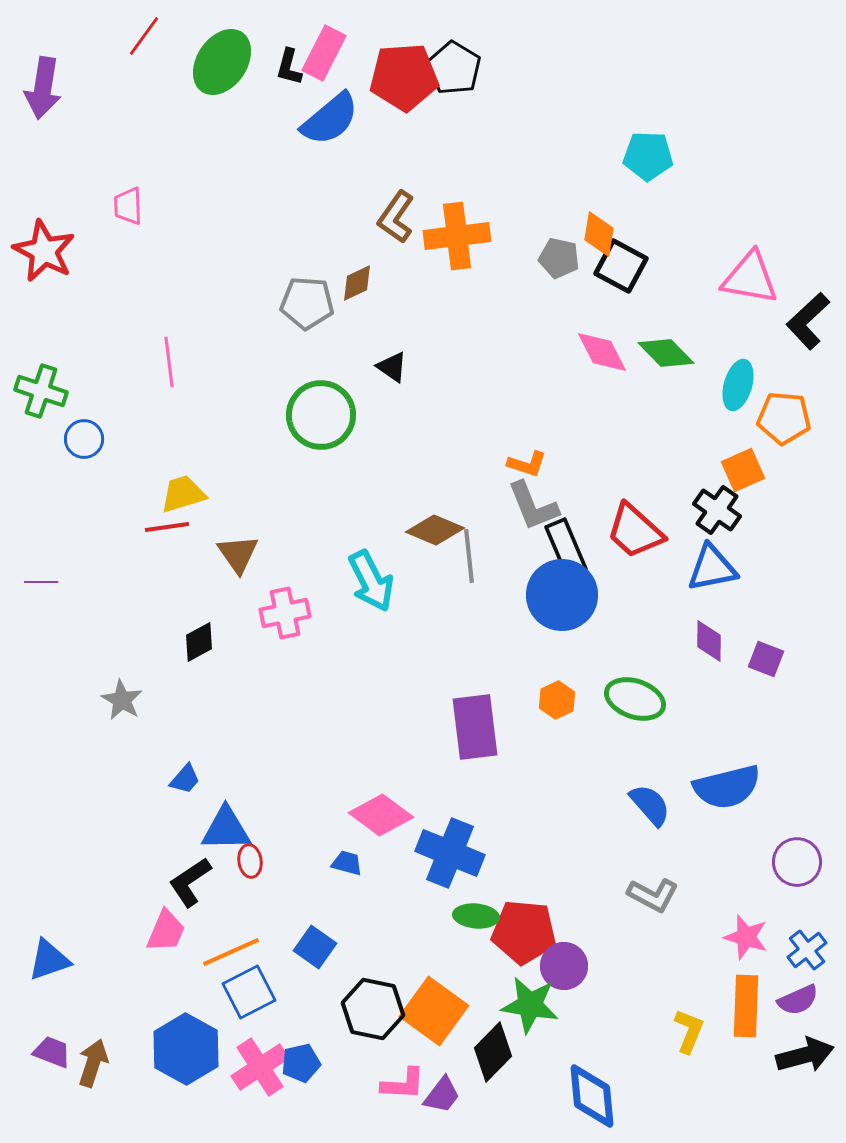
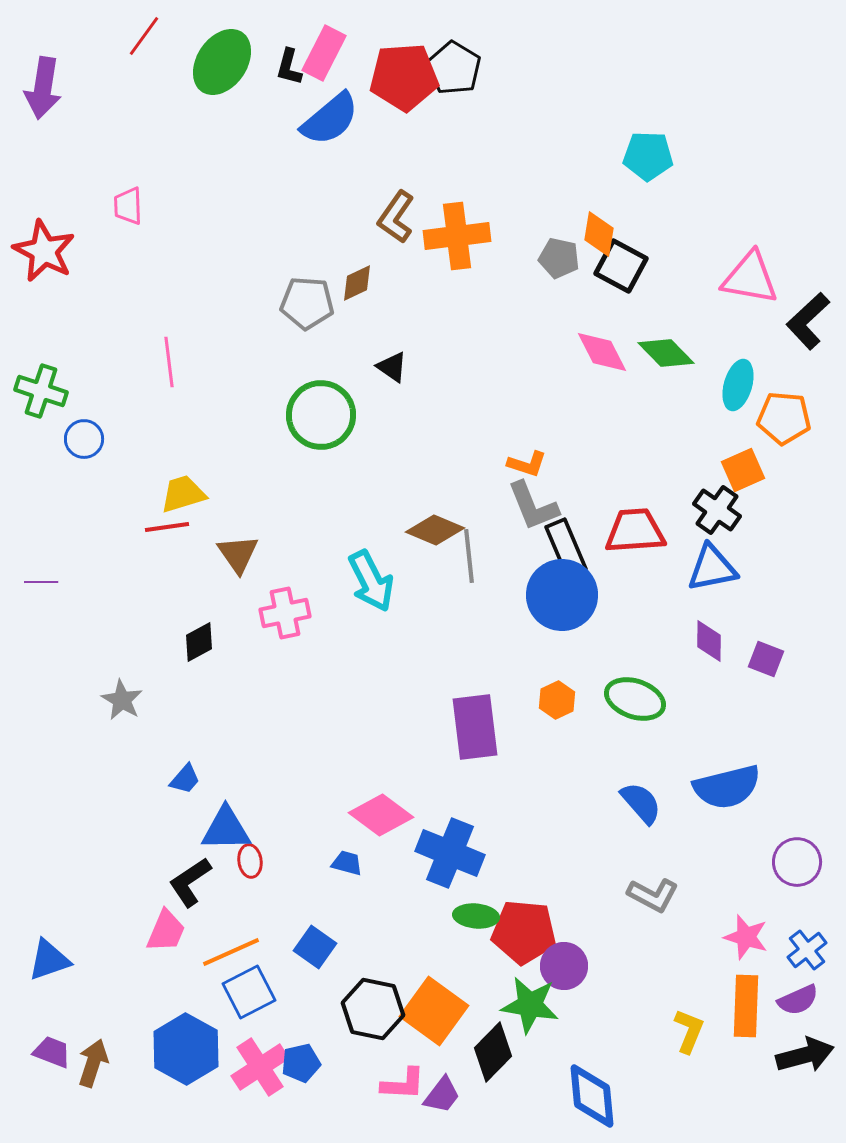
red trapezoid at (635, 531): rotated 134 degrees clockwise
blue semicircle at (650, 805): moved 9 px left, 2 px up
